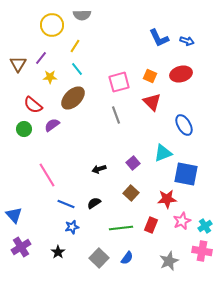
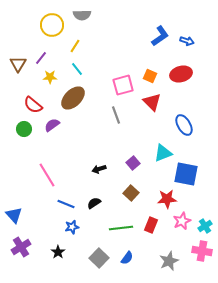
blue L-shape: moved 1 px right, 2 px up; rotated 100 degrees counterclockwise
pink square: moved 4 px right, 3 px down
